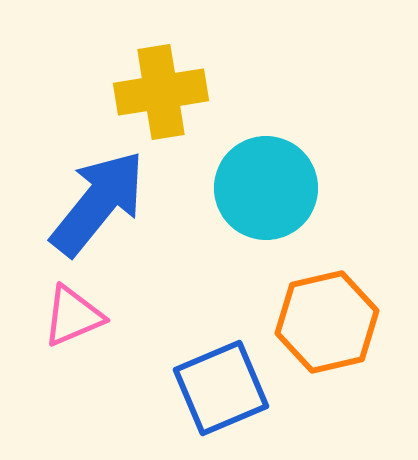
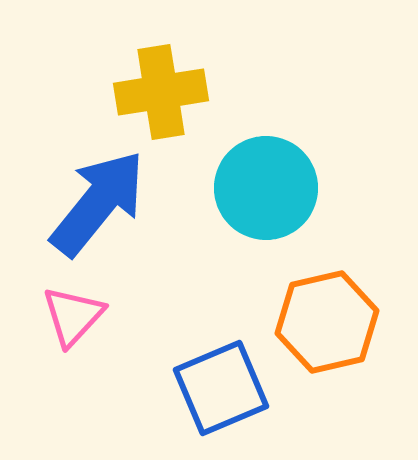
pink triangle: rotated 24 degrees counterclockwise
